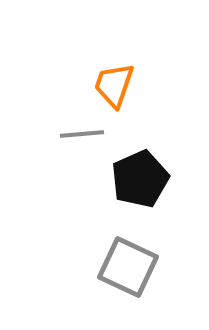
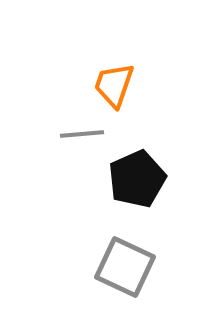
black pentagon: moved 3 px left
gray square: moved 3 px left
